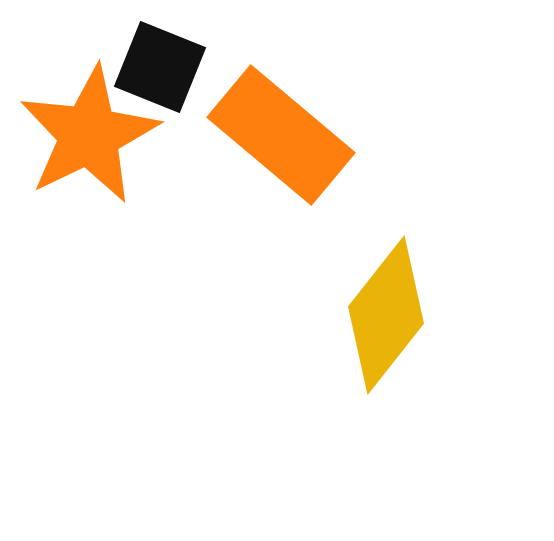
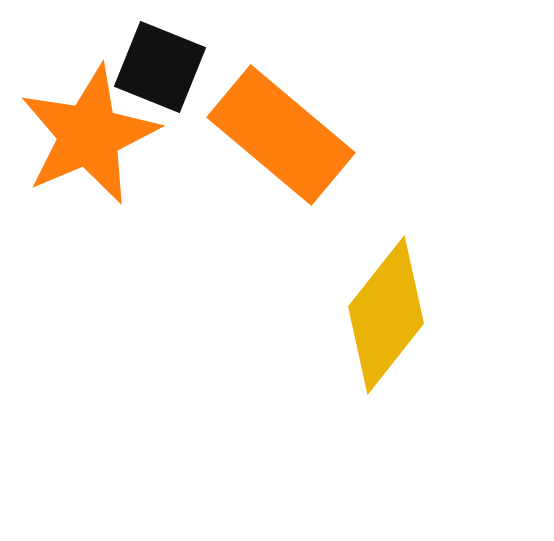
orange star: rotated 3 degrees clockwise
